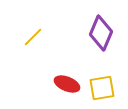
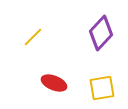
purple diamond: rotated 20 degrees clockwise
red ellipse: moved 13 px left, 1 px up
